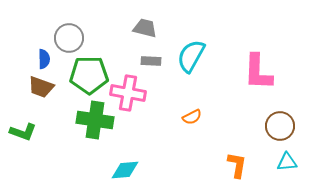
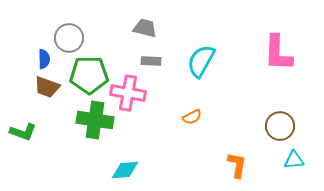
cyan semicircle: moved 10 px right, 5 px down
pink L-shape: moved 20 px right, 19 px up
brown trapezoid: moved 6 px right
cyan triangle: moved 7 px right, 2 px up
